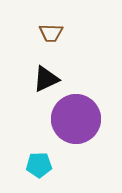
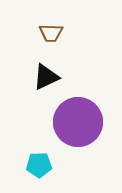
black triangle: moved 2 px up
purple circle: moved 2 px right, 3 px down
